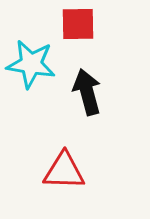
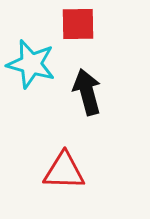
cyan star: rotated 6 degrees clockwise
